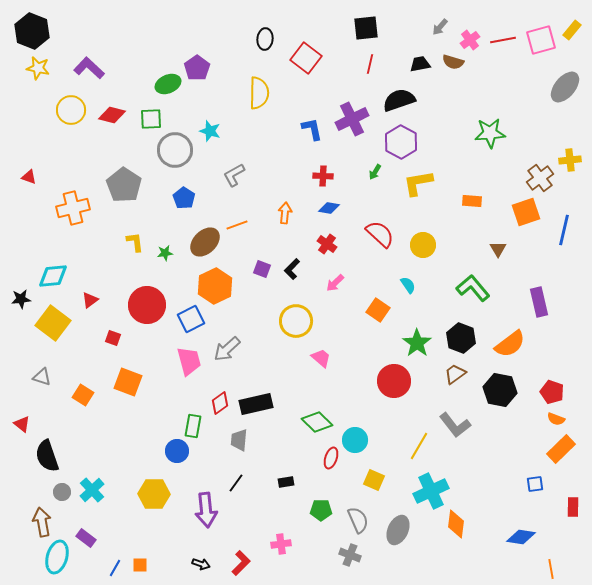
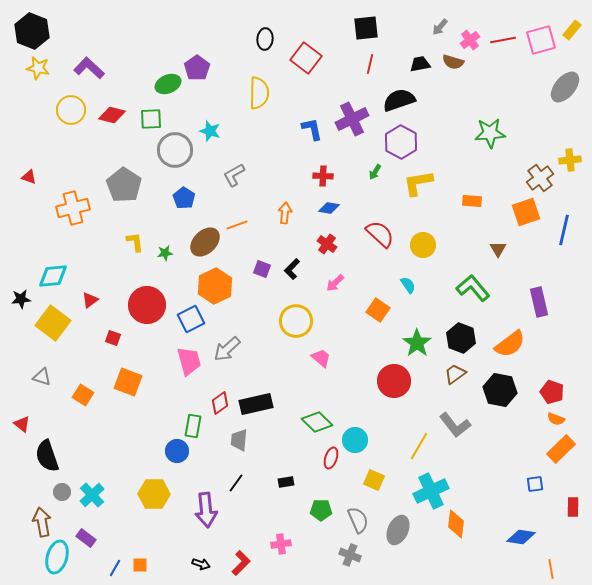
cyan cross at (92, 490): moved 5 px down
